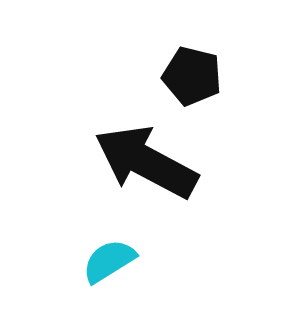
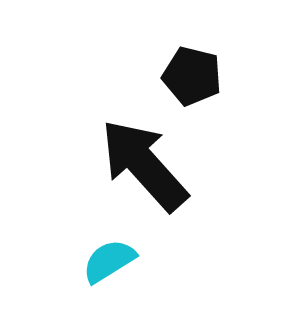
black arrow: moved 2 px left, 3 px down; rotated 20 degrees clockwise
